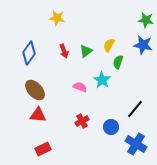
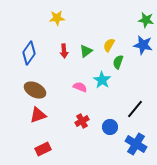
yellow star: rotated 14 degrees counterclockwise
red arrow: rotated 16 degrees clockwise
brown ellipse: rotated 20 degrees counterclockwise
red triangle: rotated 24 degrees counterclockwise
blue circle: moved 1 px left
